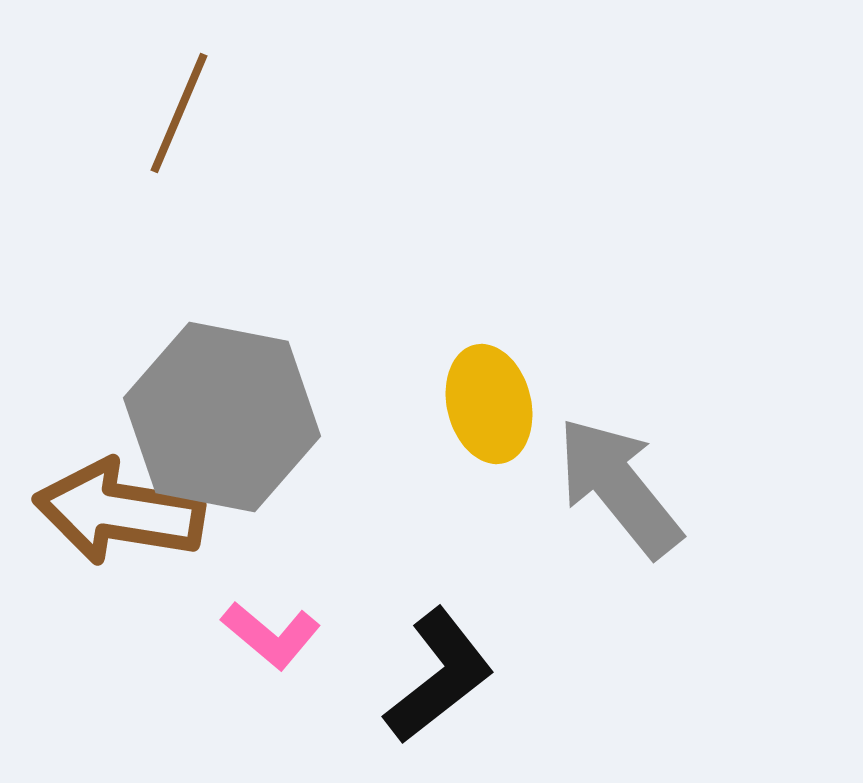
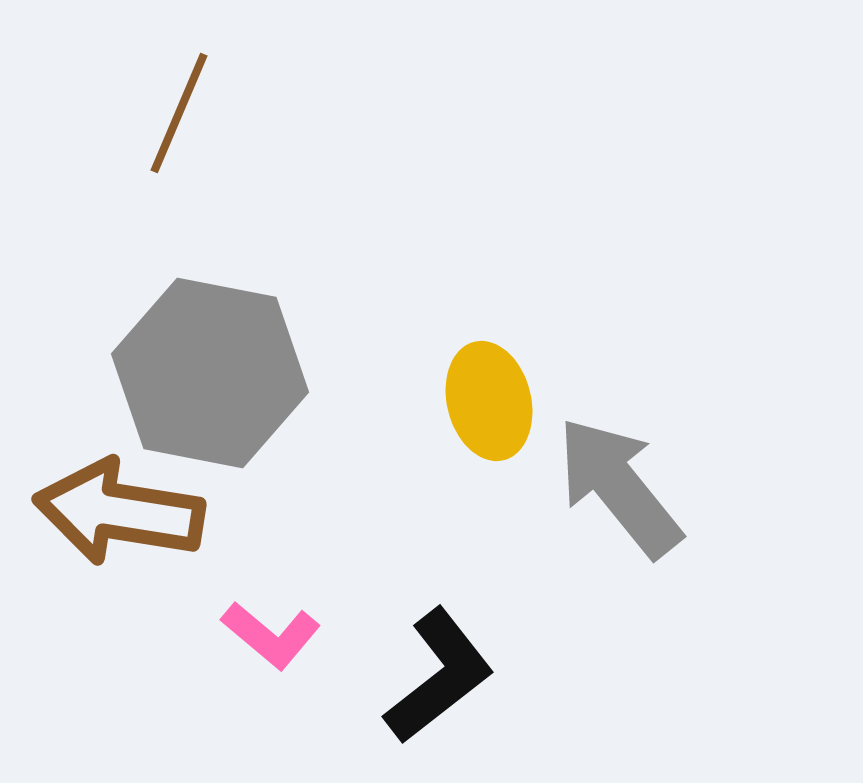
yellow ellipse: moved 3 px up
gray hexagon: moved 12 px left, 44 px up
